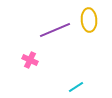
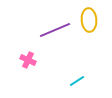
pink cross: moved 2 px left
cyan line: moved 1 px right, 6 px up
